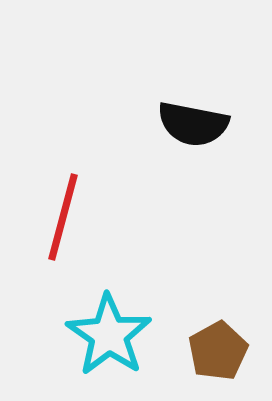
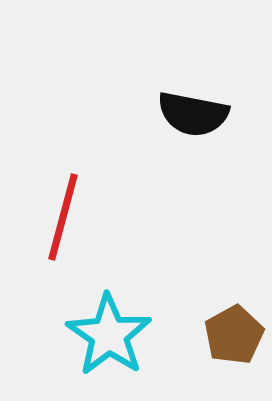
black semicircle: moved 10 px up
brown pentagon: moved 16 px right, 16 px up
